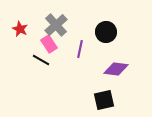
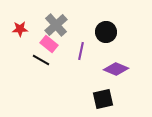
red star: rotated 28 degrees counterclockwise
pink rectangle: rotated 18 degrees counterclockwise
purple line: moved 1 px right, 2 px down
purple diamond: rotated 15 degrees clockwise
black square: moved 1 px left, 1 px up
